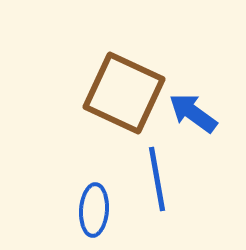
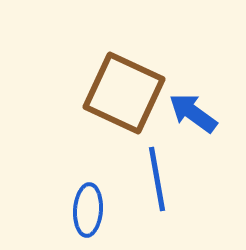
blue ellipse: moved 6 px left
